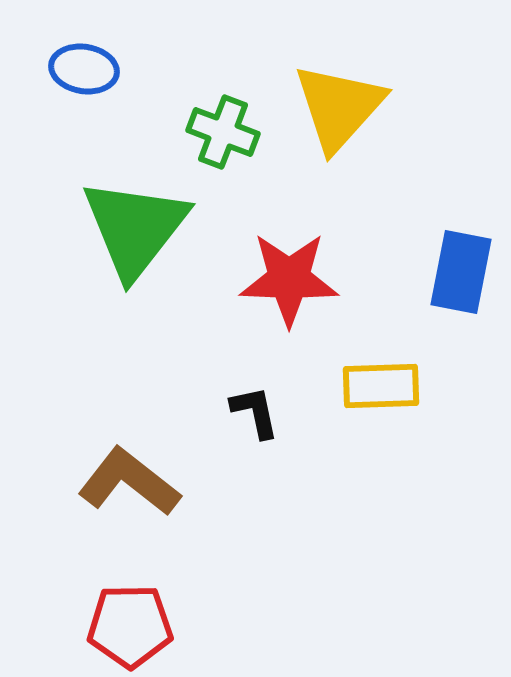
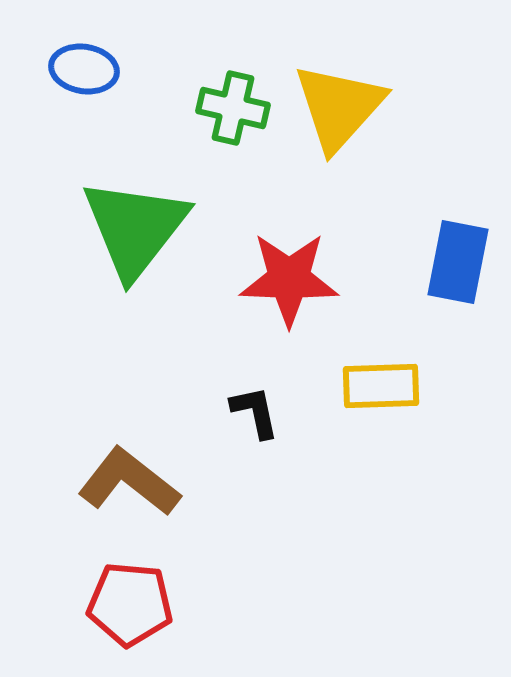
green cross: moved 10 px right, 24 px up; rotated 8 degrees counterclockwise
blue rectangle: moved 3 px left, 10 px up
red pentagon: moved 22 px up; rotated 6 degrees clockwise
